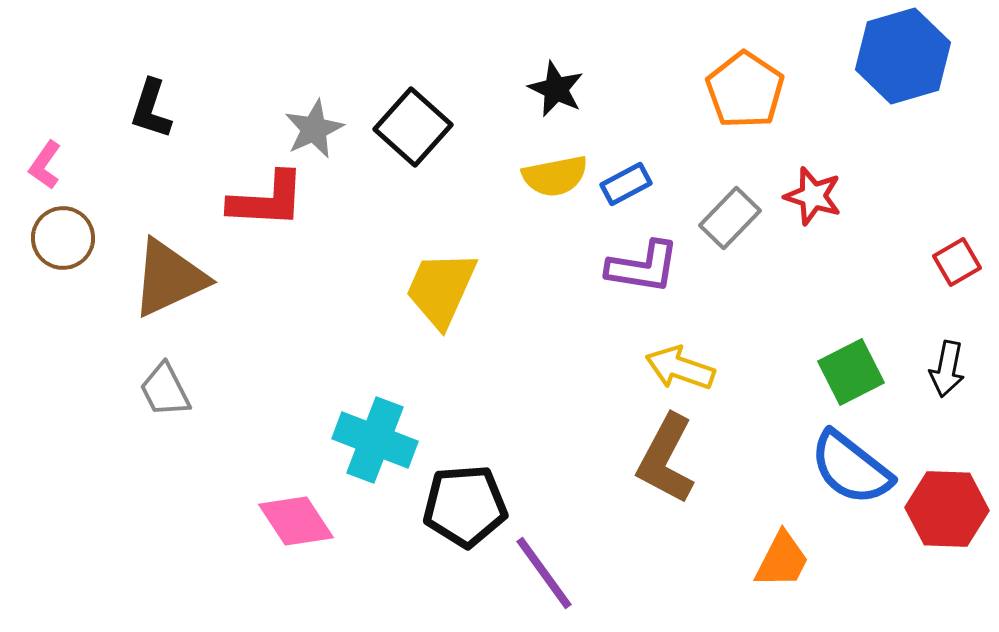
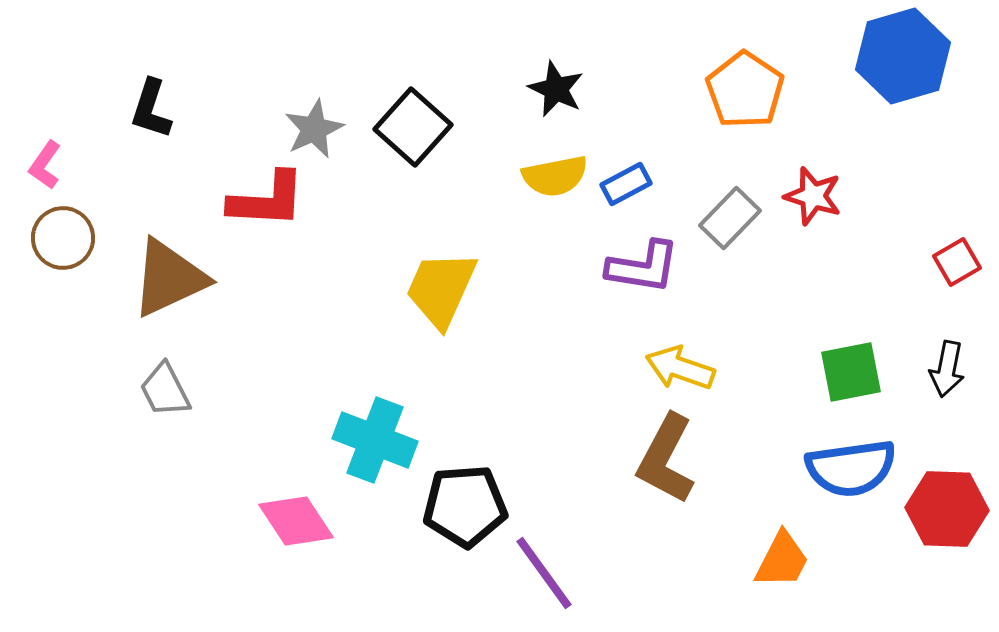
green square: rotated 16 degrees clockwise
blue semicircle: rotated 46 degrees counterclockwise
